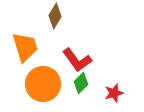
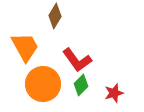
orange trapezoid: rotated 12 degrees counterclockwise
green diamond: moved 2 px down
